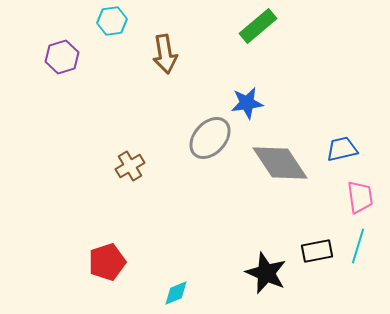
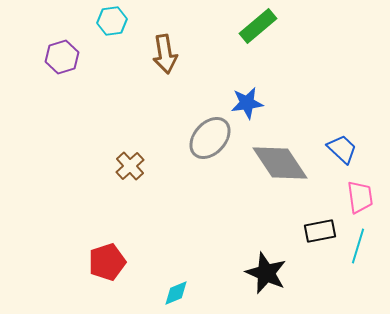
blue trapezoid: rotated 56 degrees clockwise
brown cross: rotated 12 degrees counterclockwise
black rectangle: moved 3 px right, 20 px up
